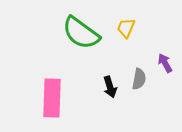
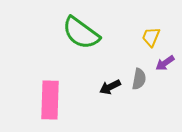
yellow trapezoid: moved 25 px right, 9 px down
purple arrow: rotated 96 degrees counterclockwise
black arrow: rotated 80 degrees clockwise
pink rectangle: moved 2 px left, 2 px down
